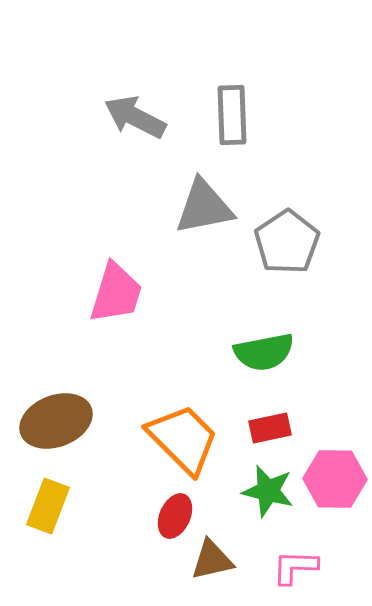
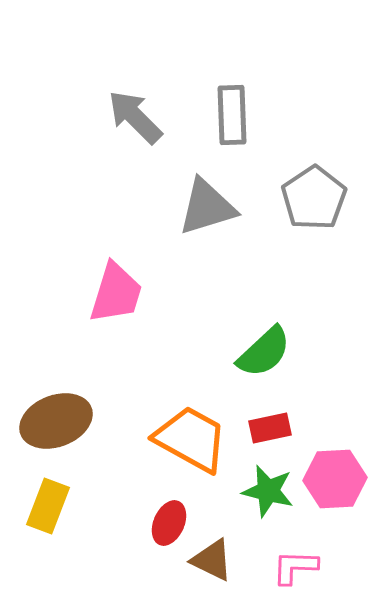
gray arrow: rotated 18 degrees clockwise
gray triangle: moved 3 px right; rotated 6 degrees counterclockwise
gray pentagon: moved 27 px right, 44 px up
green semicircle: rotated 32 degrees counterclockwise
orange trapezoid: moved 8 px right; rotated 16 degrees counterclockwise
pink hexagon: rotated 4 degrees counterclockwise
red ellipse: moved 6 px left, 7 px down
brown triangle: rotated 39 degrees clockwise
